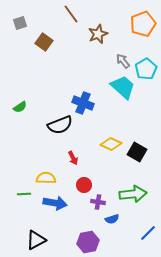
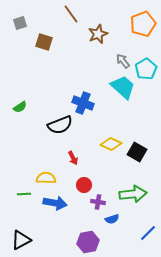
brown square: rotated 18 degrees counterclockwise
black triangle: moved 15 px left
